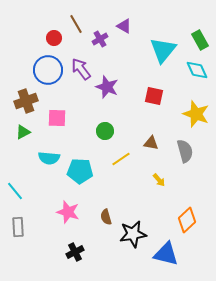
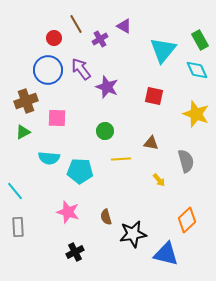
gray semicircle: moved 1 px right, 10 px down
yellow line: rotated 30 degrees clockwise
